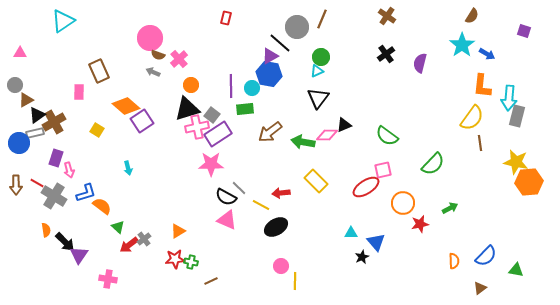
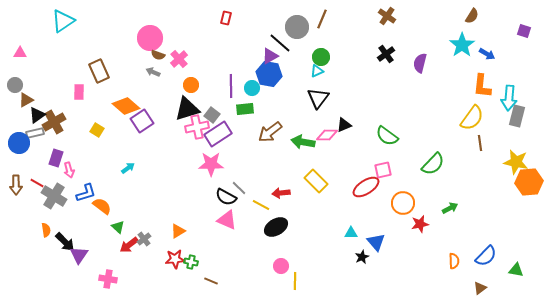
cyan arrow at (128, 168): rotated 112 degrees counterclockwise
brown line at (211, 281): rotated 48 degrees clockwise
